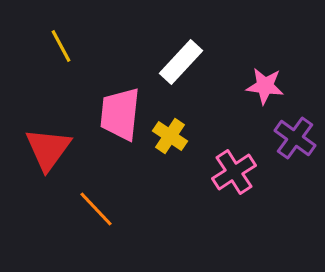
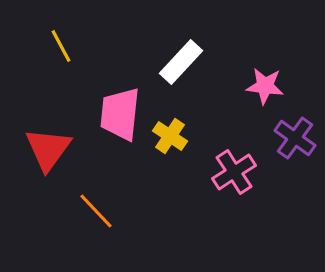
orange line: moved 2 px down
